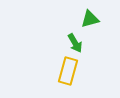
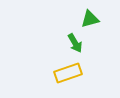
yellow rectangle: moved 2 px down; rotated 56 degrees clockwise
